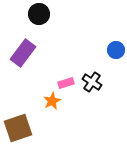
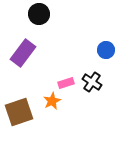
blue circle: moved 10 px left
brown square: moved 1 px right, 16 px up
